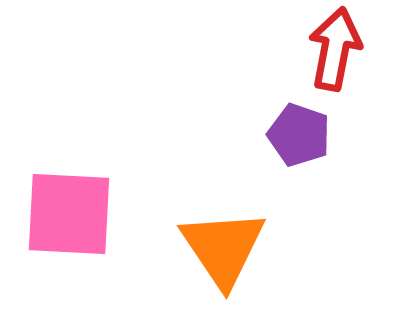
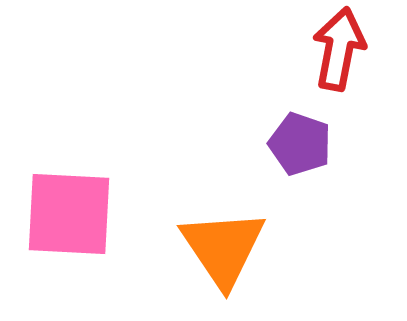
red arrow: moved 4 px right
purple pentagon: moved 1 px right, 9 px down
